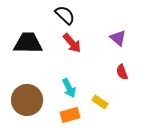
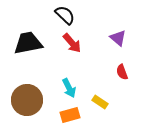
black trapezoid: rotated 12 degrees counterclockwise
